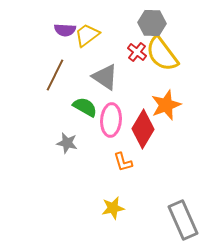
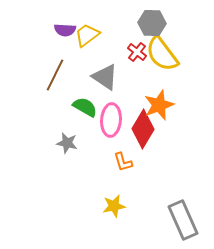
orange star: moved 7 px left
yellow star: moved 1 px right, 2 px up
